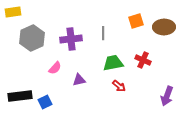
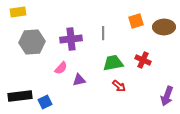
yellow rectangle: moved 5 px right
gray hexagon: moved 4 px down; rotated 20 degrees clockwise
pink semicircle: moved 6 px right
